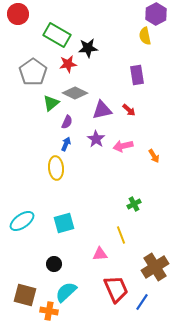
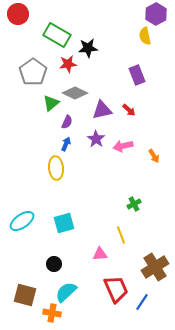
purple rectangle: rotated 12 degrees counterclockwise
orange cross: moved 3 px right, 2 px down
